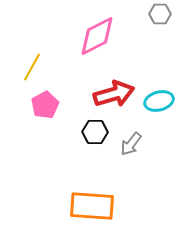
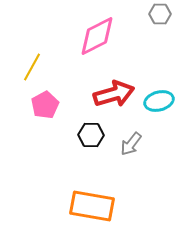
black hexagon: moved 4 px left, 3 px down
orange rectangle: rotated 6 degrees clockwise
